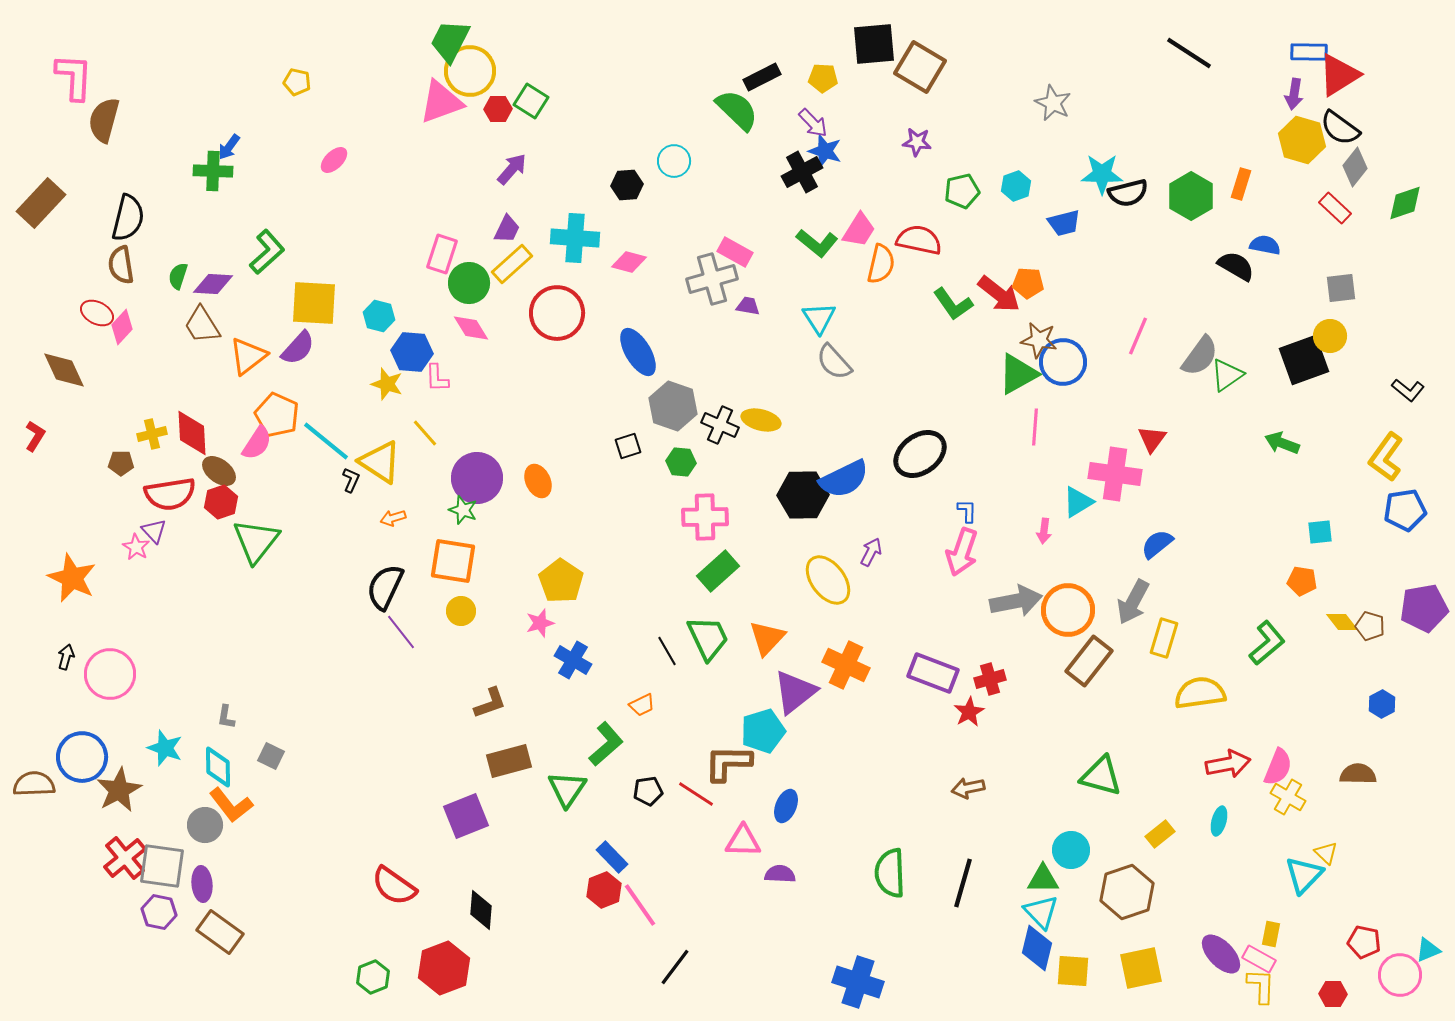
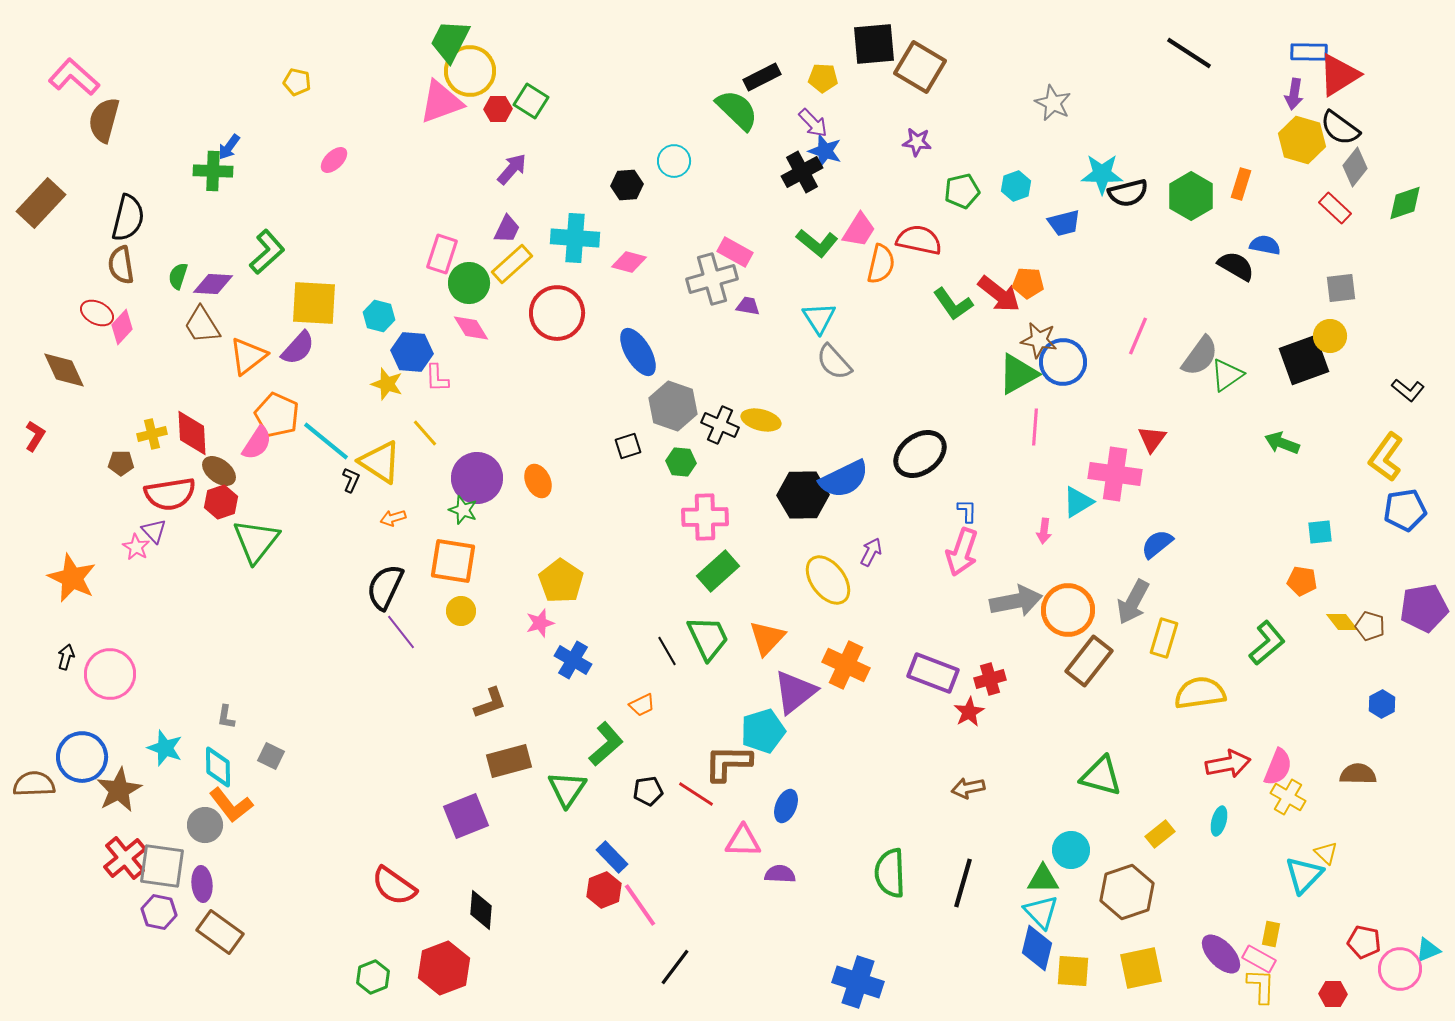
pink L-shape at (74, 77): rotated 51 degrees counterclockwise
pink circle at (1400, 975): moved 6 px up
